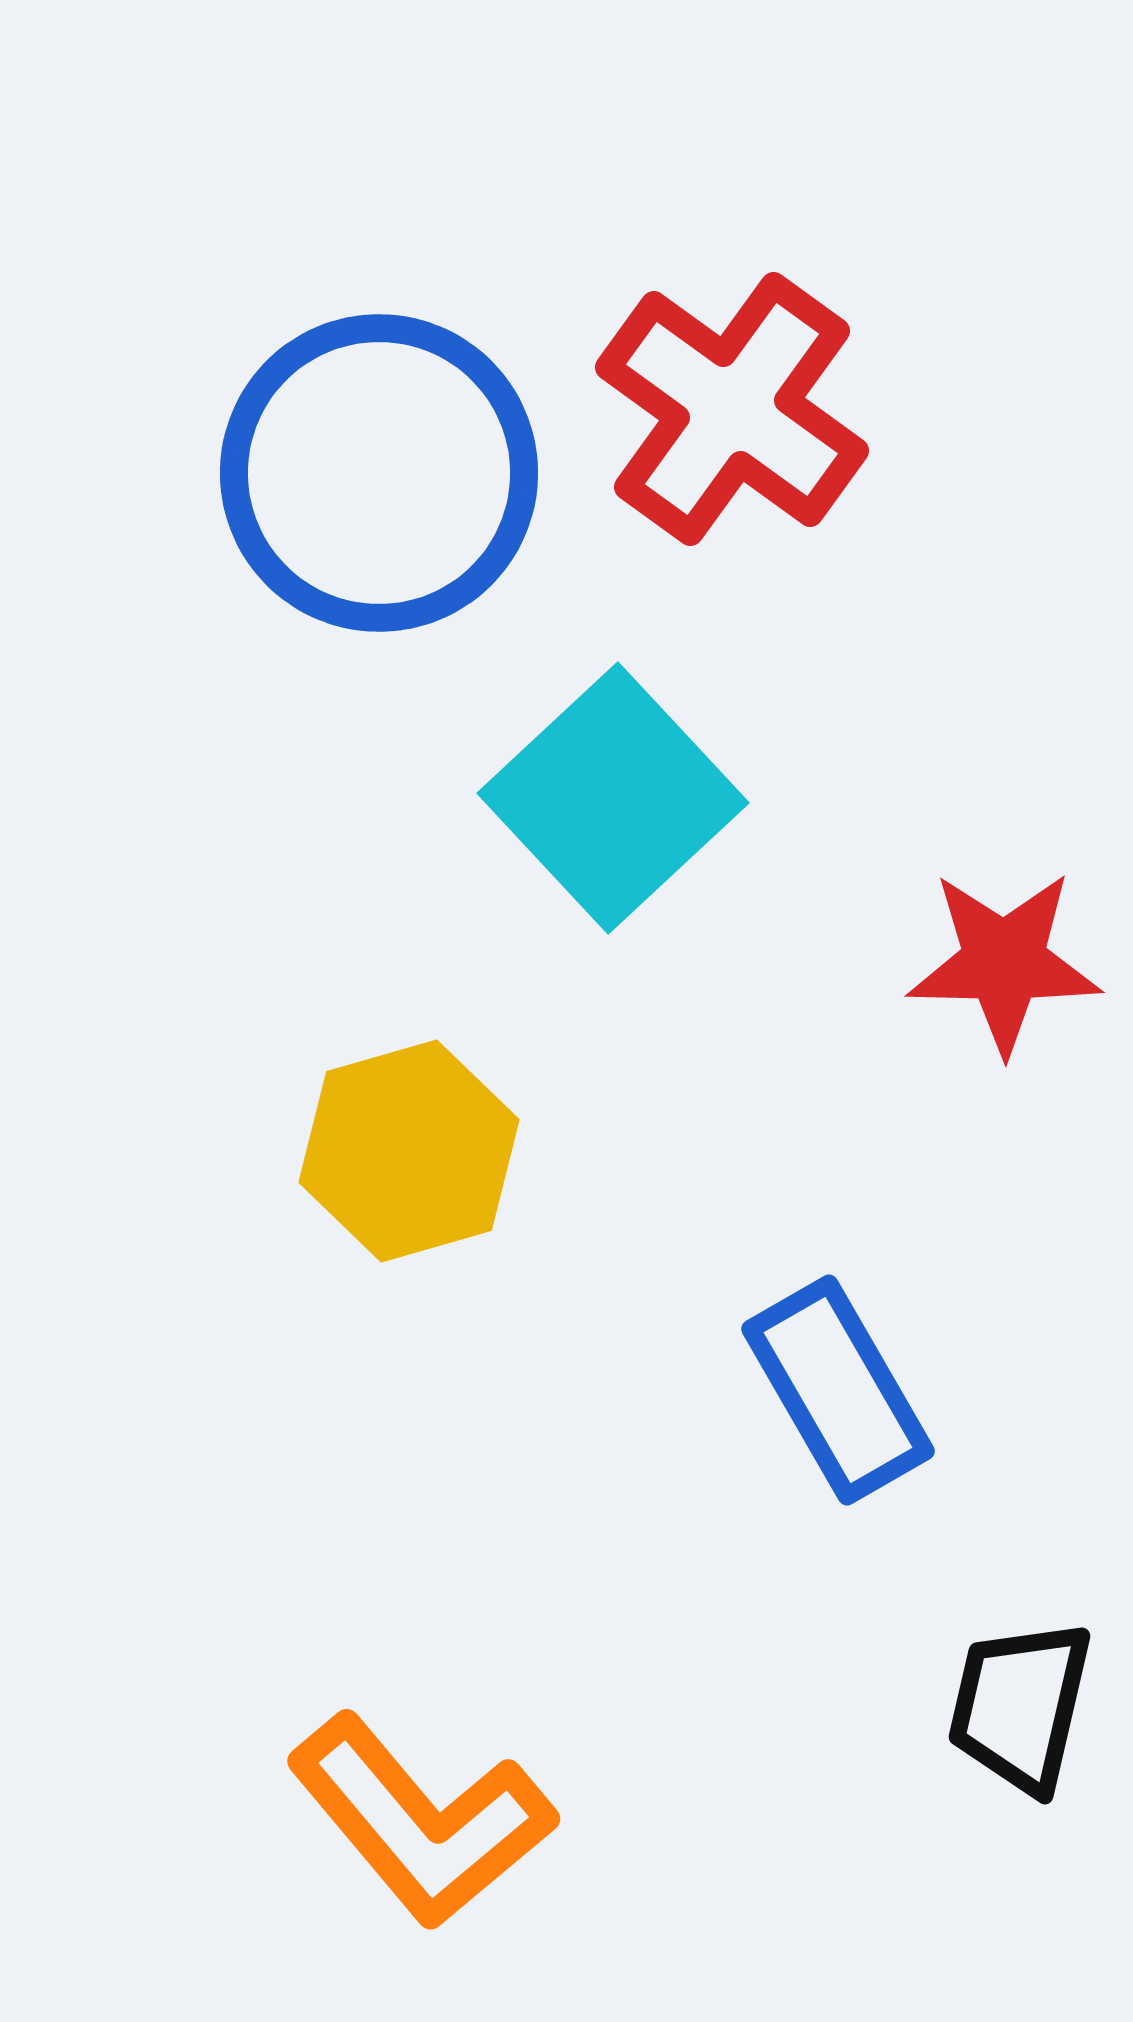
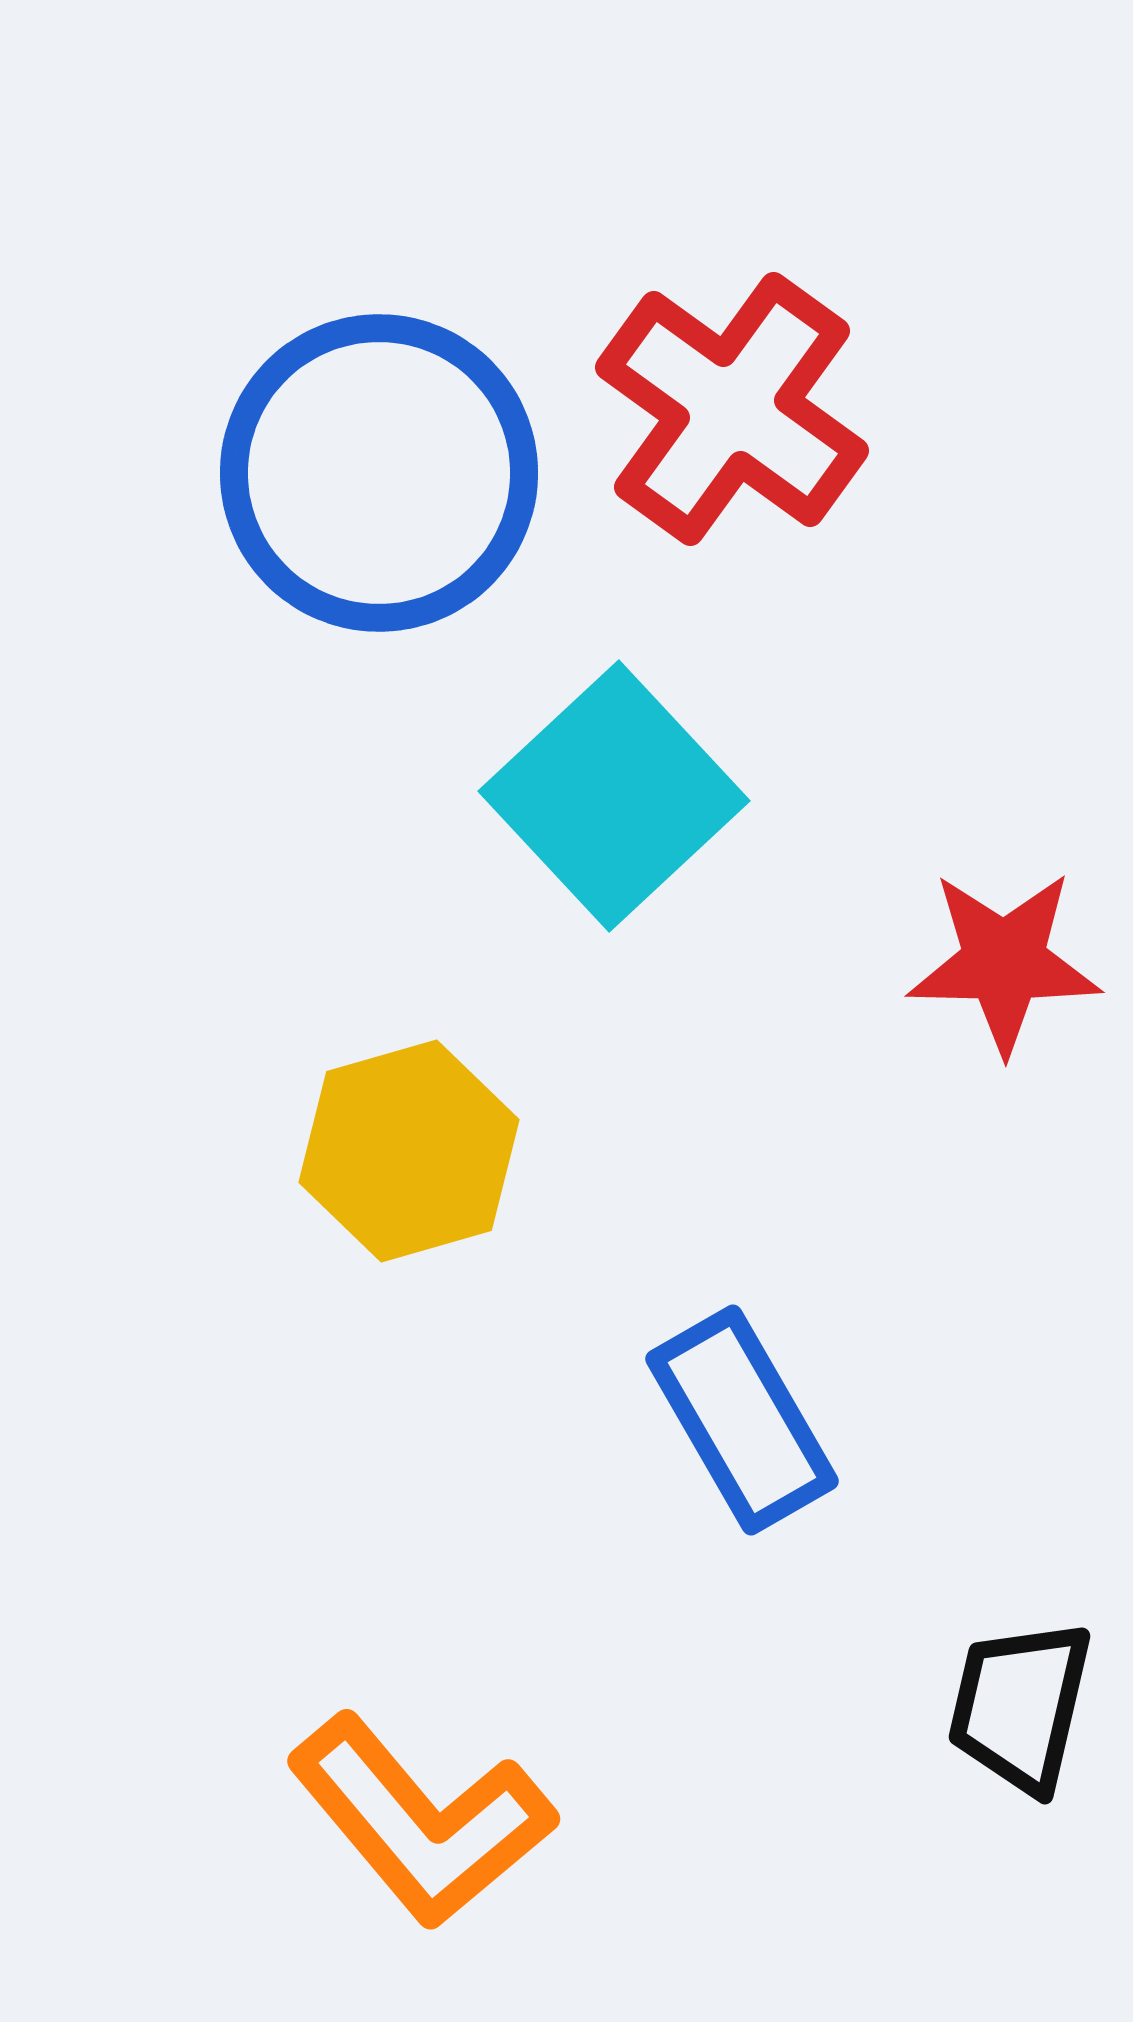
cyan square: moved 1 px right, 2 px up
blue rectangle: moved 96 px left, 30 px down
